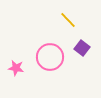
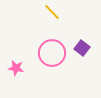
yellow line: moved 16 px left, 8 px up
pink circle: moved 2 px right, 4 px up
